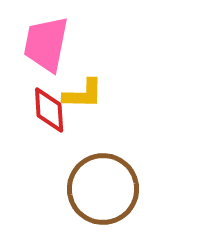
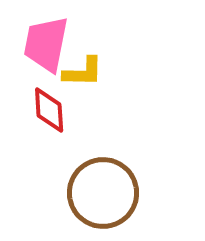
yellow L-shape: moved 22 px up
brown circle: moved 4 px down
